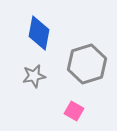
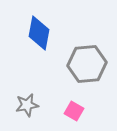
gray hexagon: rotated 12 degrees clockwise
gray star: moved 7 px left, 29 px down
